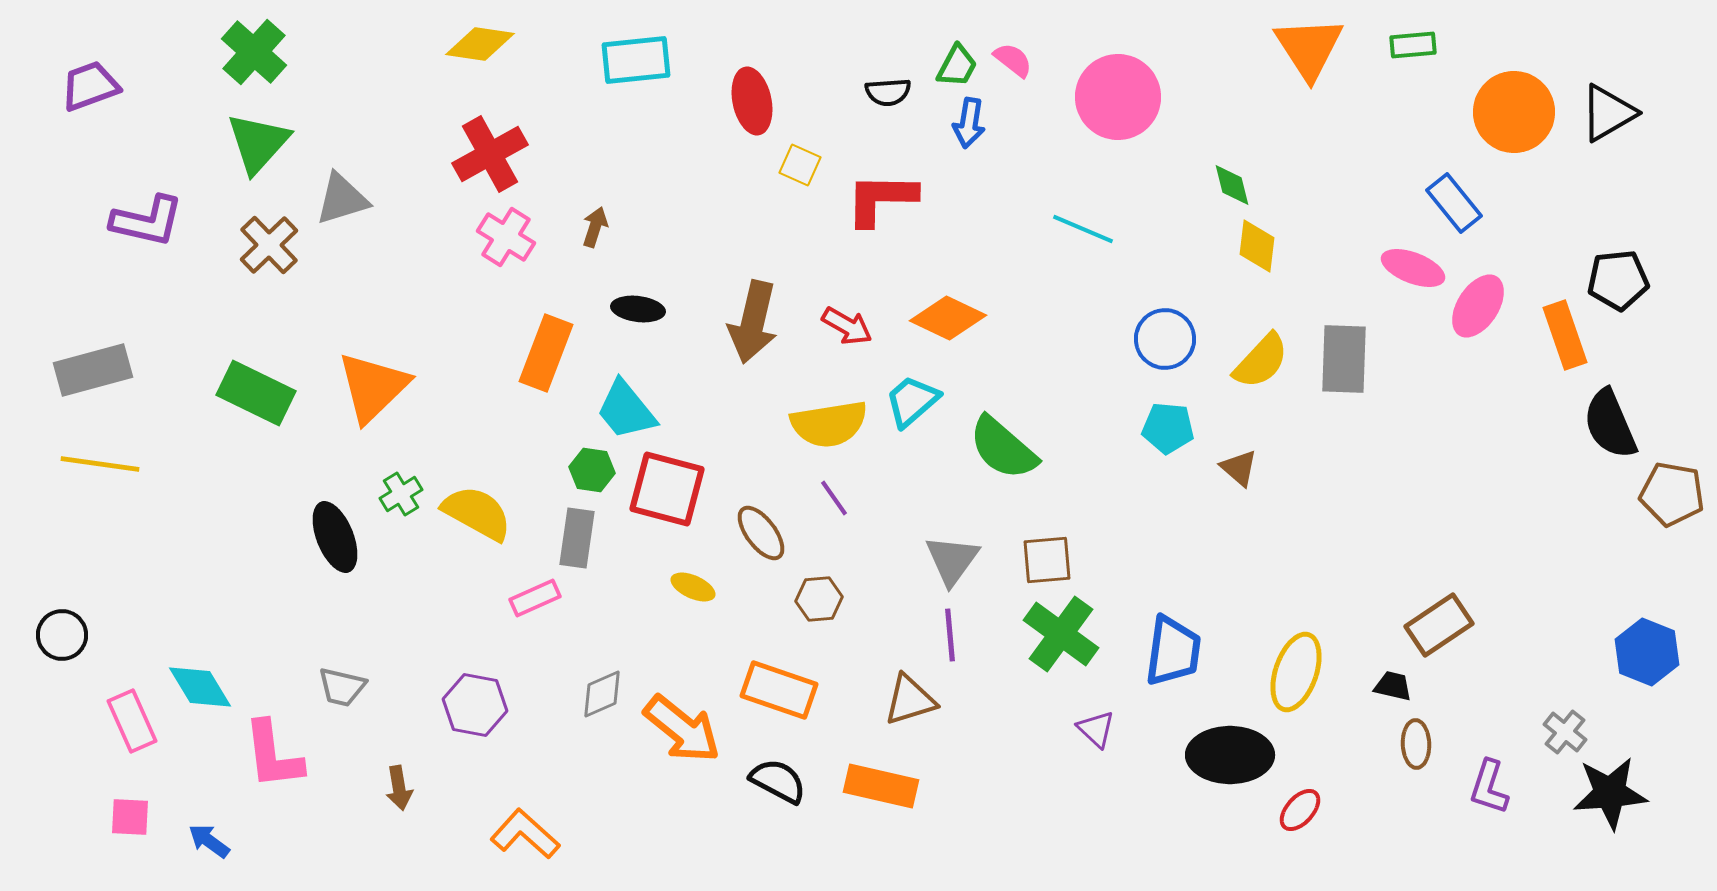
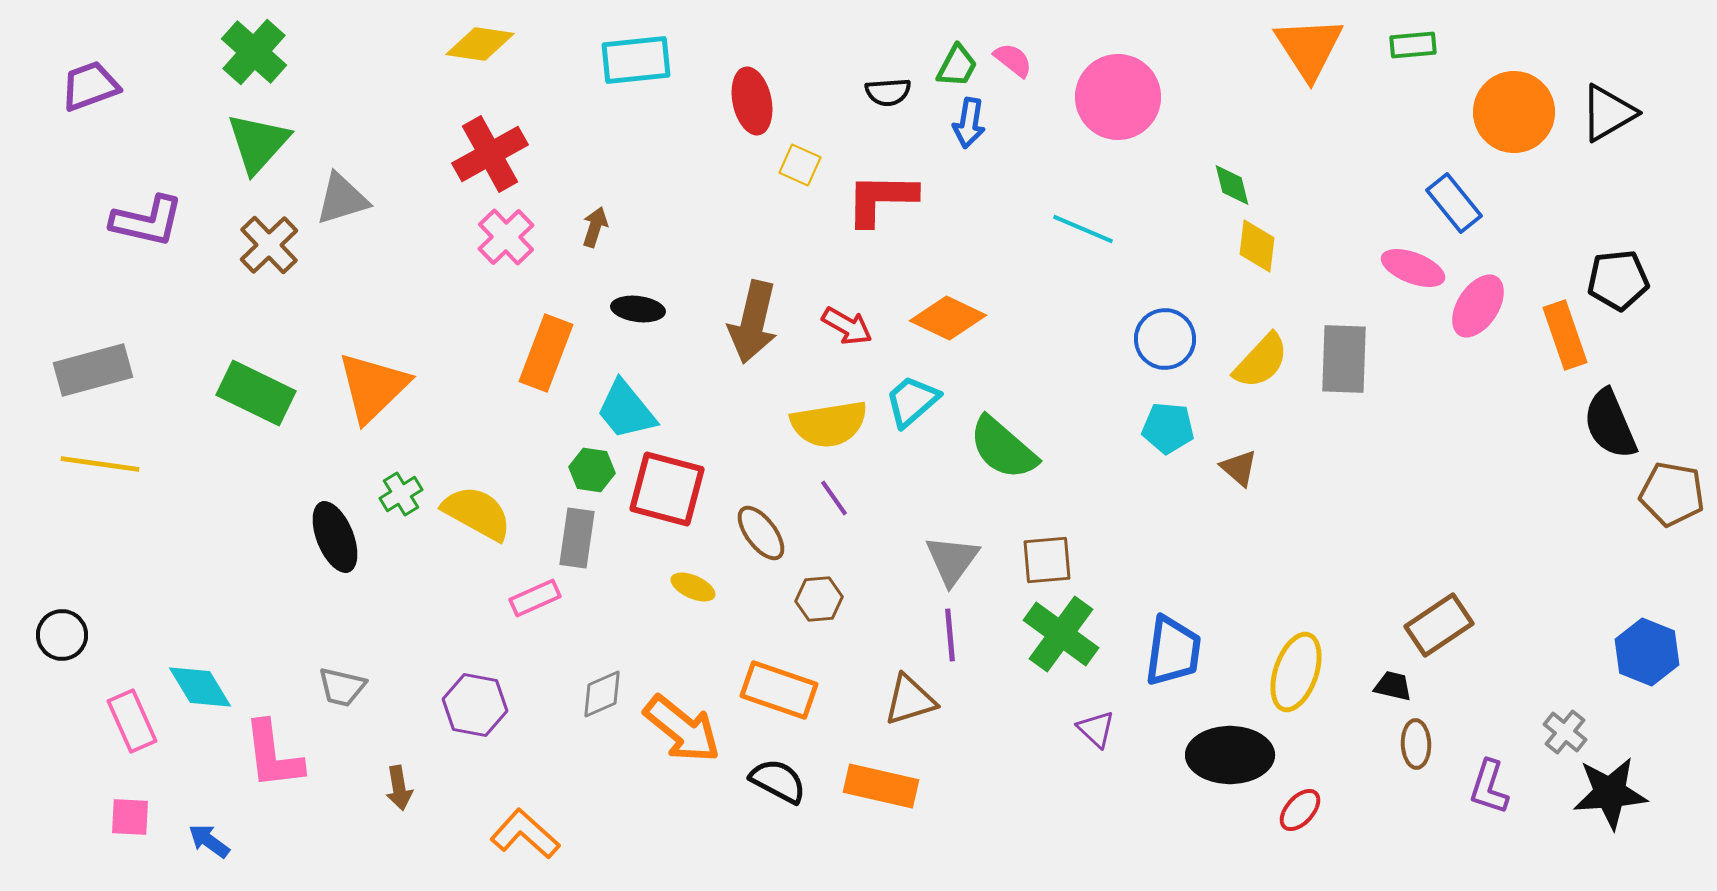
pink cross at (506, 237): rotated 14 degrees clockwise
